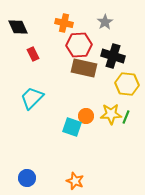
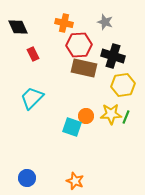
gray star: rotated 21 degrees counterclockwise
yellow hexagon: moved 4 px left, 1 px down; rotated 15 degrees counterclockwise
